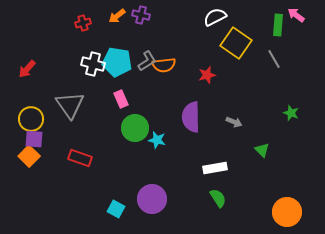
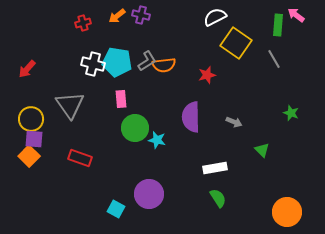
pink rectangle: rotated 18 degrees clockwise
purple circle: moved 3 px left, 5 px up
